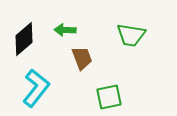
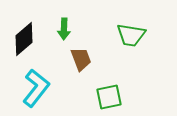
green arrow: moved 1 px left, 1 px up; rotated 90 degrees counterclockwise
brown trapezoid: moved 1 px left, 1 px down
